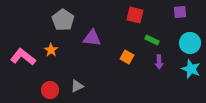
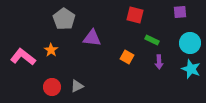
gray pentagon: moved 1 px right, 1 px up
red circle: moved 2 px right, 3 px up
